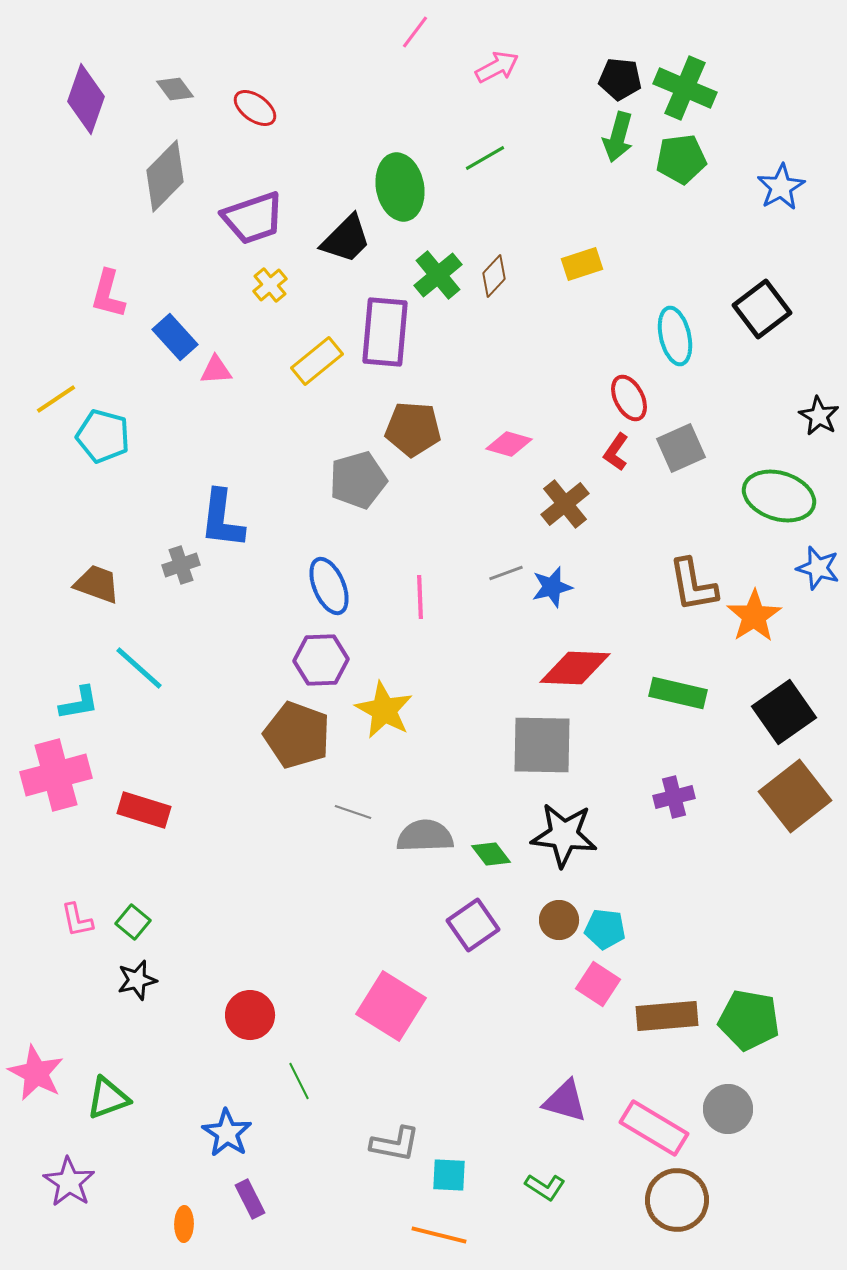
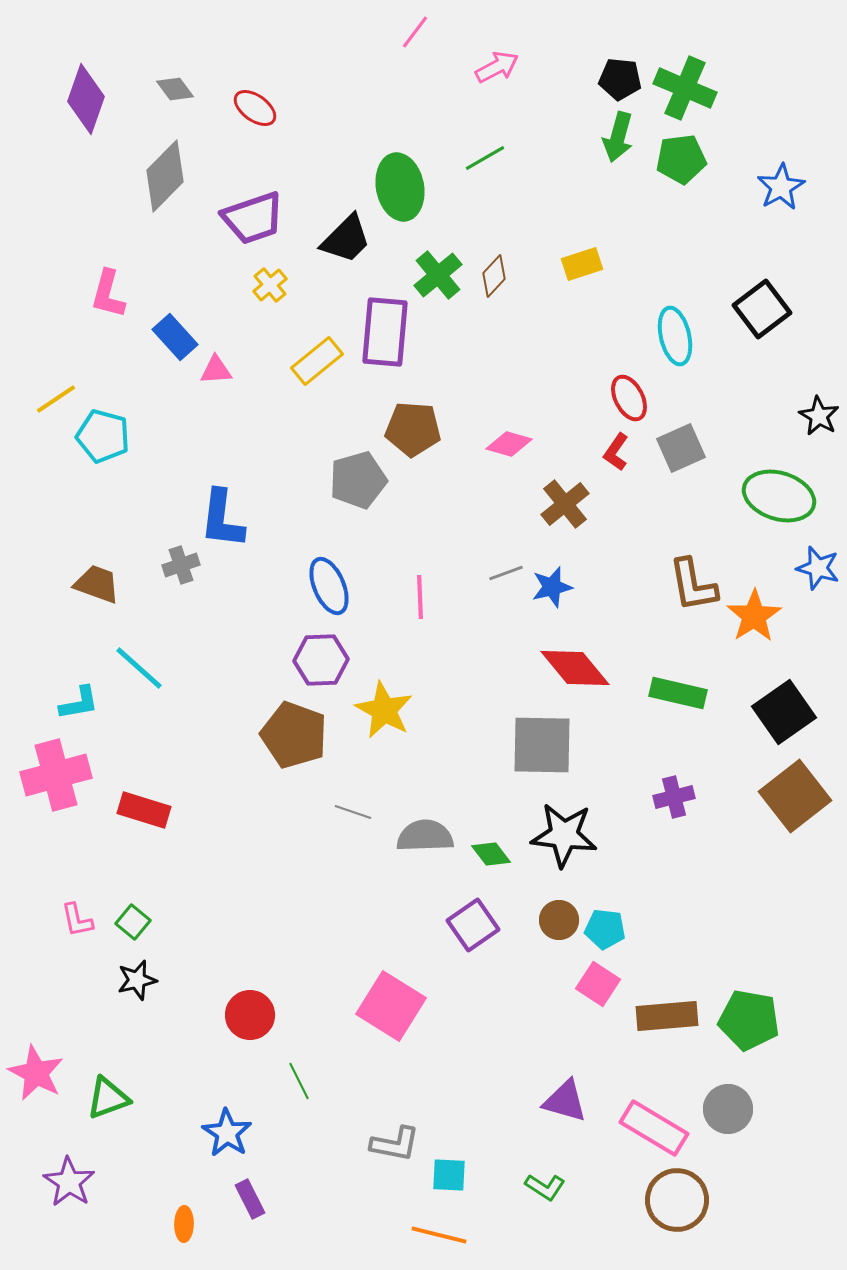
red diamond at (575, 668): rotated 48 degrees clockwise
brown pentagon at (297, 735): moved 3 px left
